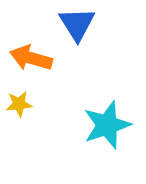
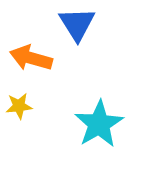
yellow star: moved 2 px down
cyan star: moved 8 px left, 1 px up; rotated 12 degrees counterclockwise
